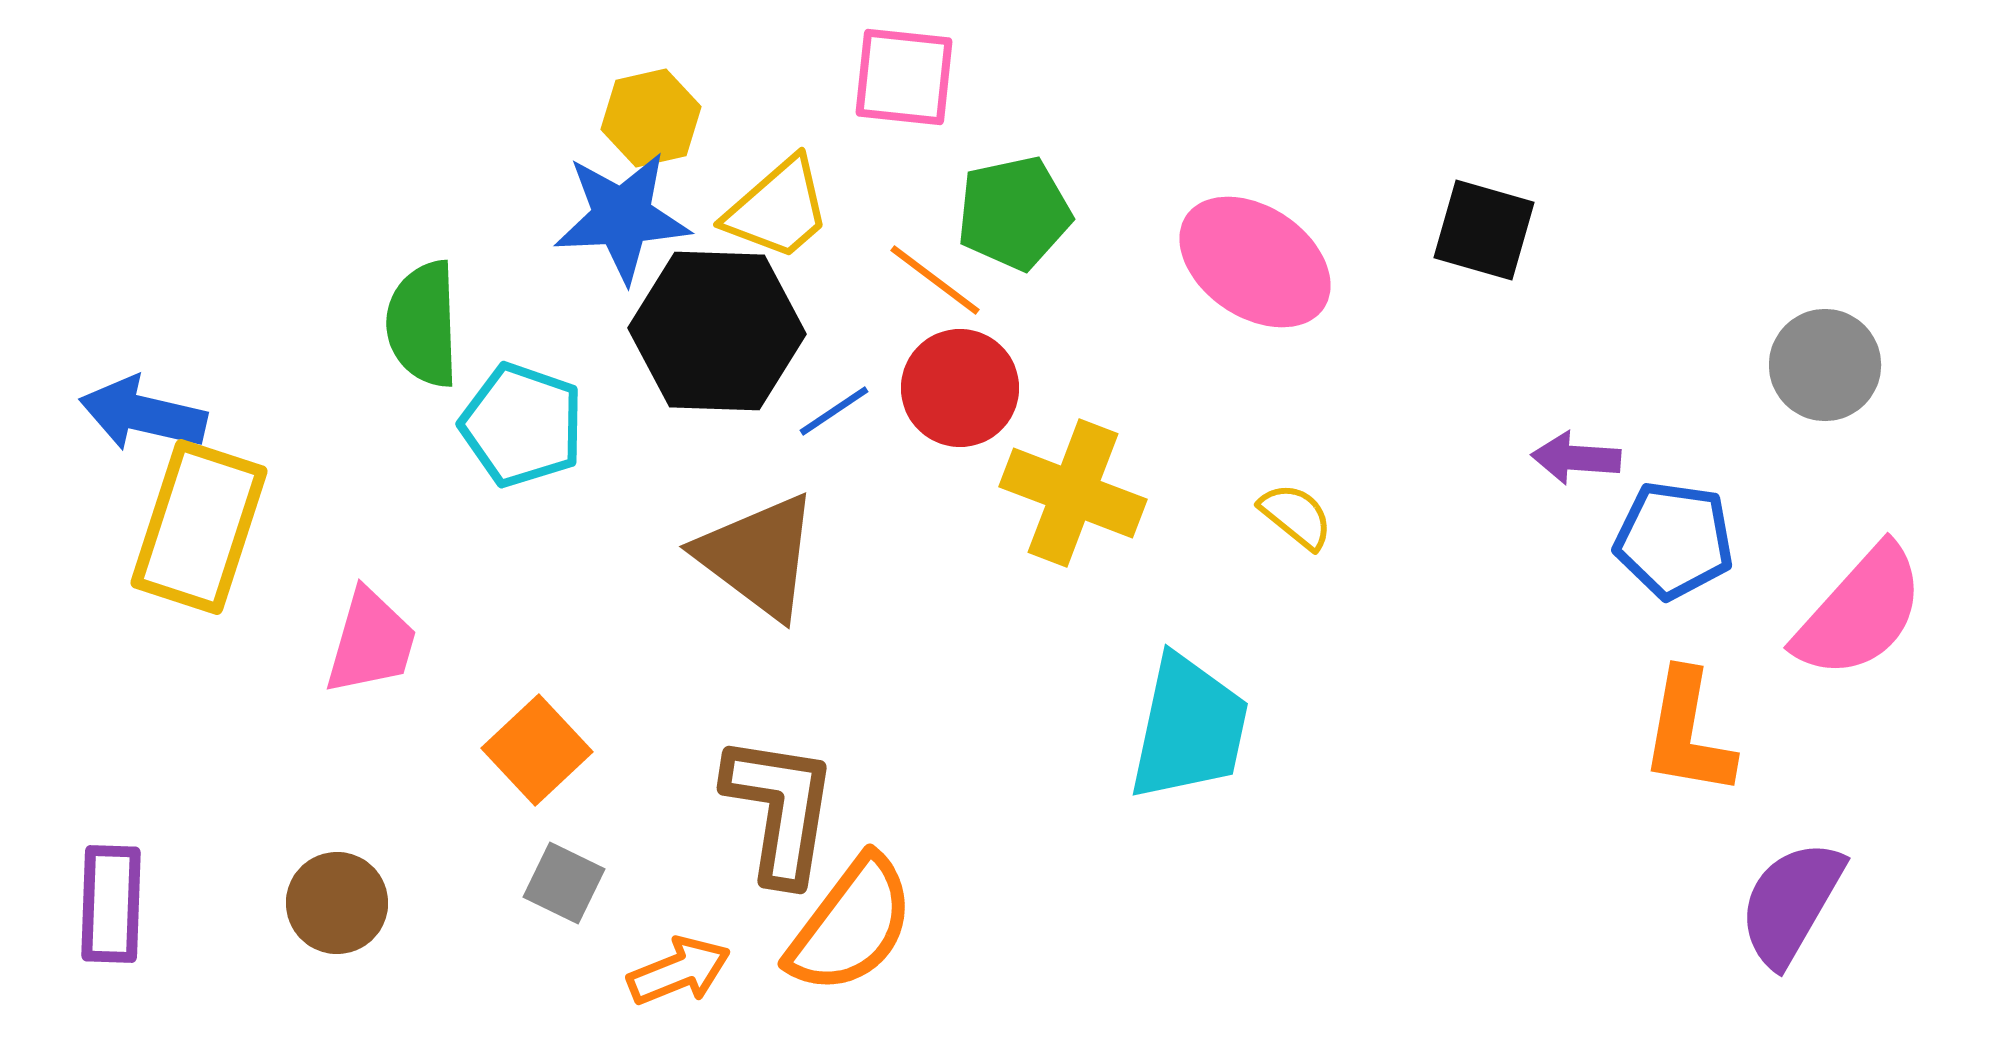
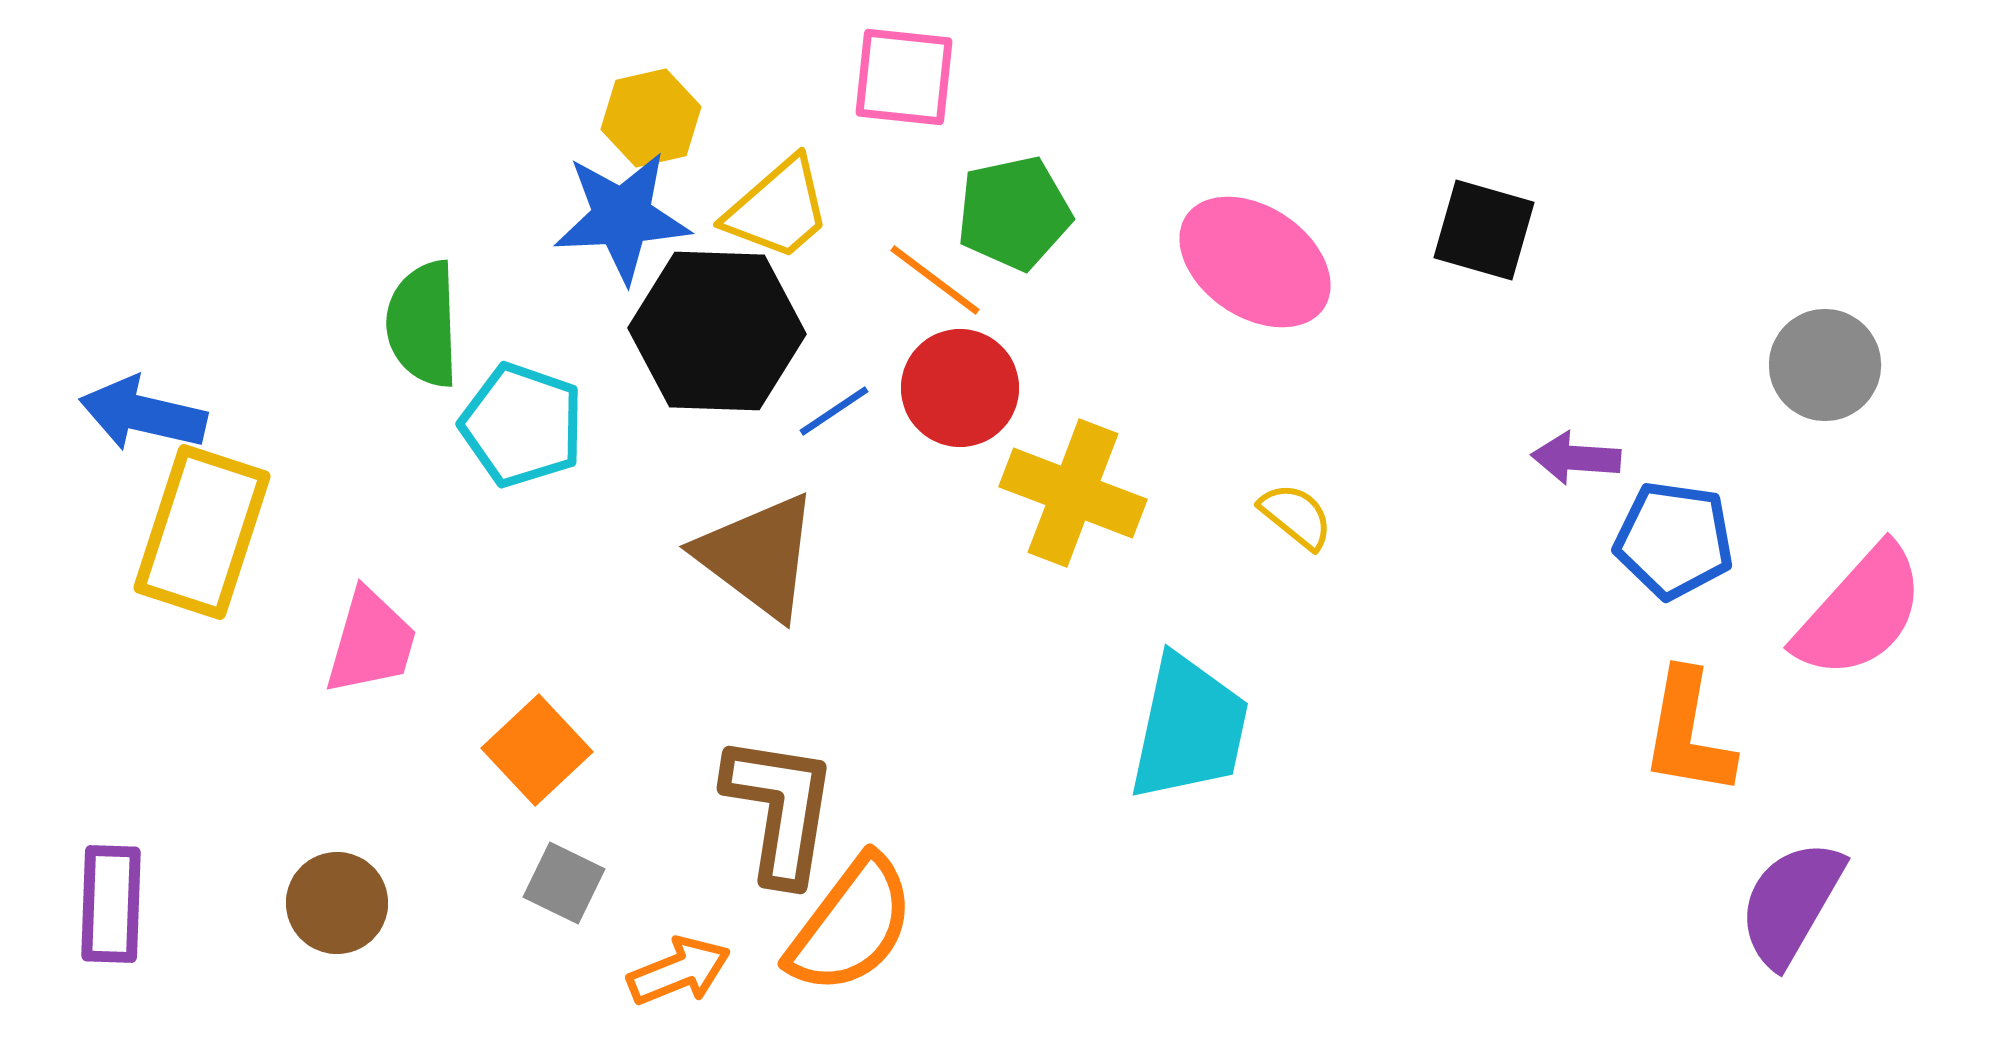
yellow rectangle: moved 3 px right, 5 px down
